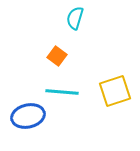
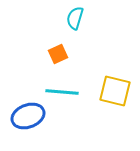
orange square: moved 1 px right, 2 px up; rotated 30 degrees clockwise
yellow square: rotated 32 degrees clockwise
blue ellipse: rotated 8 degrees counterclockwise
